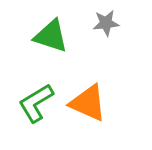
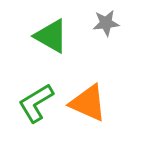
green triangle: rotated 12 degrees clockwise
